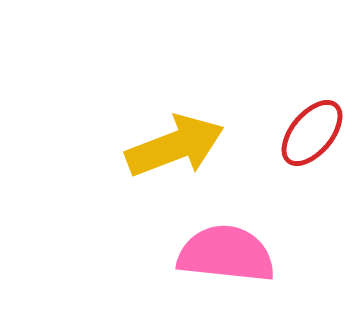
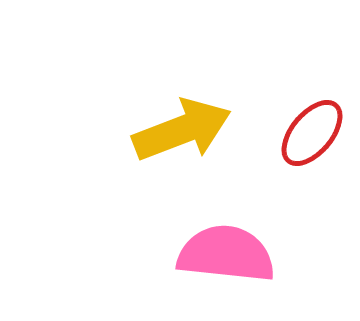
yellow arrow: moved 7 px right, 16 px up
